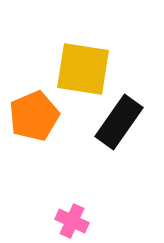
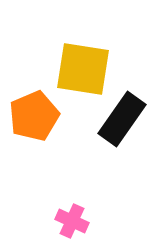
black rectangle: moved 3 px right, 3 px up
